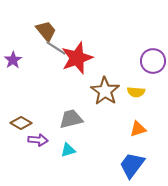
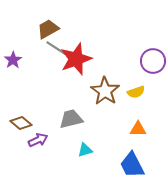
brown trapezoid: moved 2 px right, 2 px up; rotated 80 degrees counterclockwise
red star: moved 1 px left, 1 px down
yellow semicircle: rotated 24 degrees counterclockwise
brown diamond: rotated 10 degrees clockwise
orange triangle: rotated 18 degrees clockwise
purple arrow: rotated 30 degrees counterclockwise
cyan triangle: moved 17 px right
blue trapezoid: rotated 64 degrees counterclockwise
